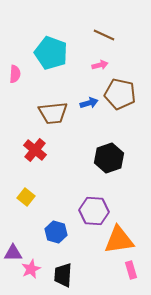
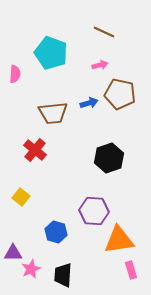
brown line: moved 3 px up
yellow square: moved 5 px left
